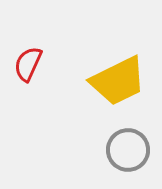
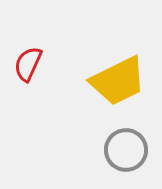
gray circle: moved 2 px left
